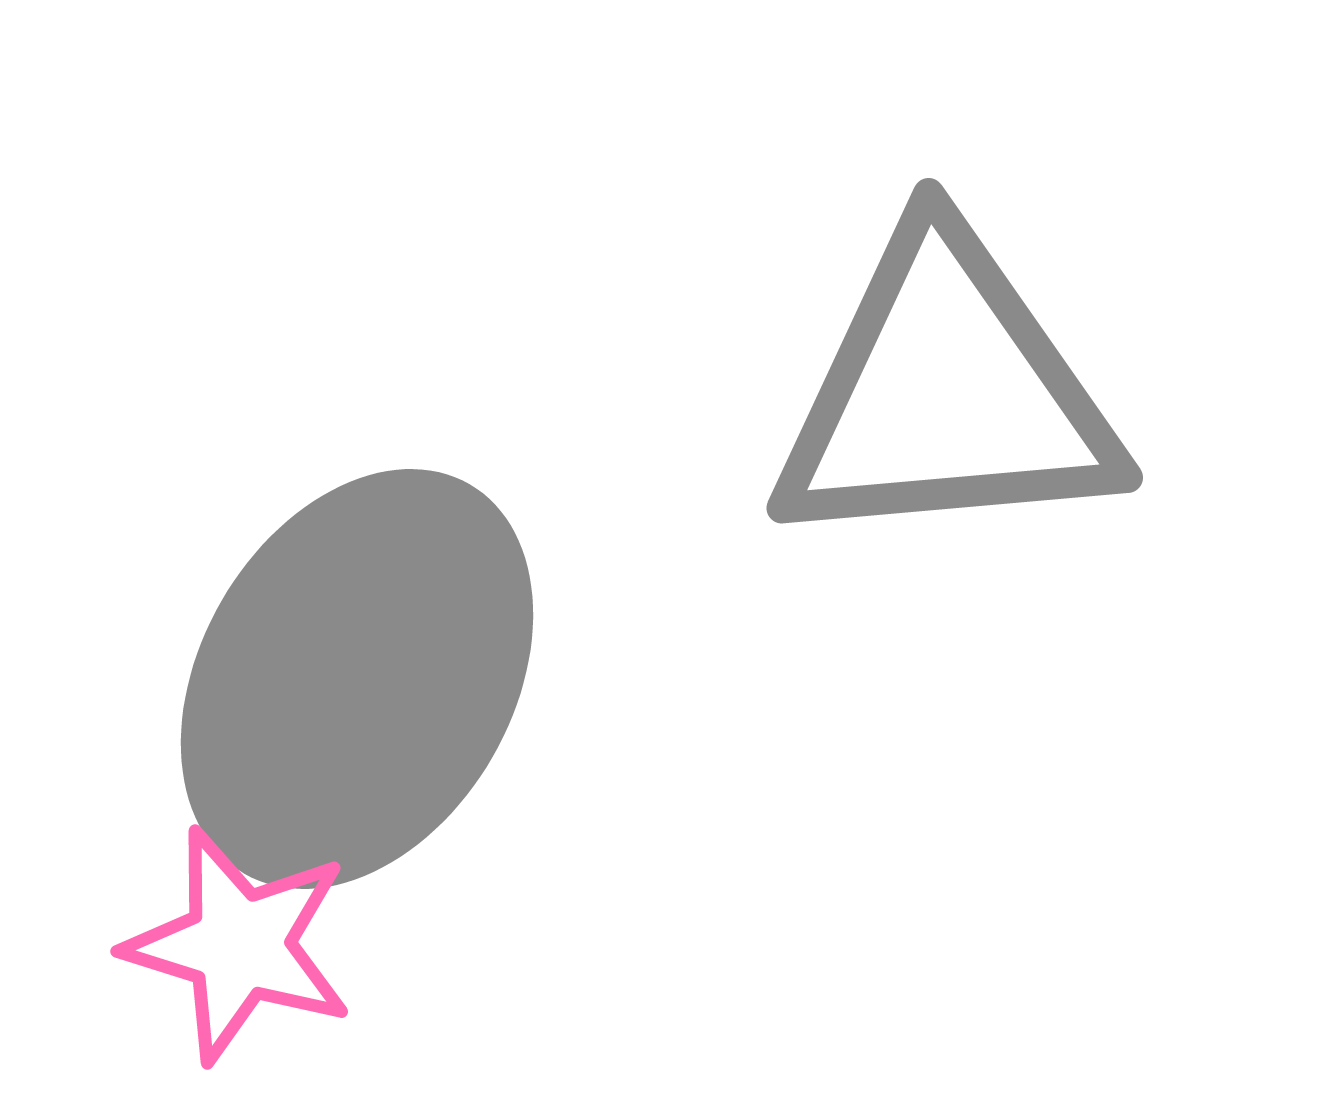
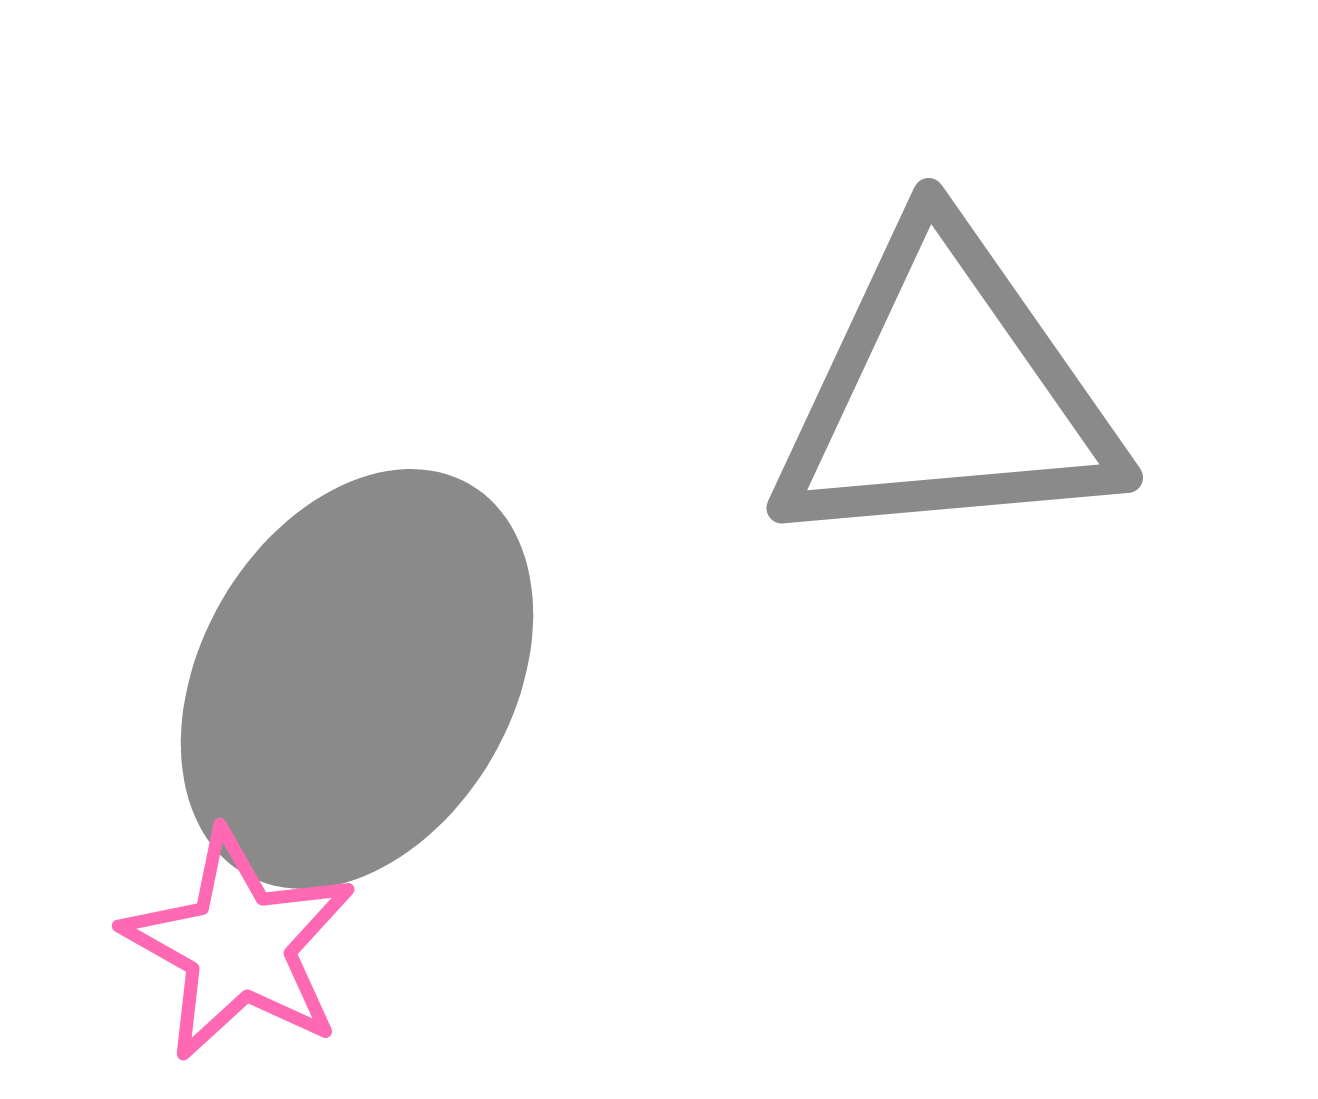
pink star: rotated 12 degrees clockwise
